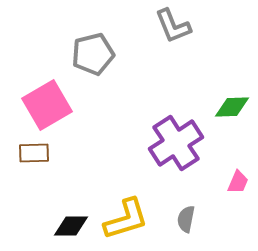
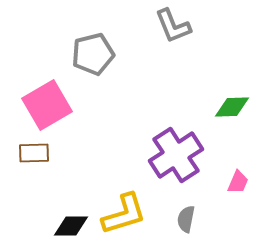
purple cross: moved 12 px down
yellow L-shape: moved 2 px left, 5 px up
